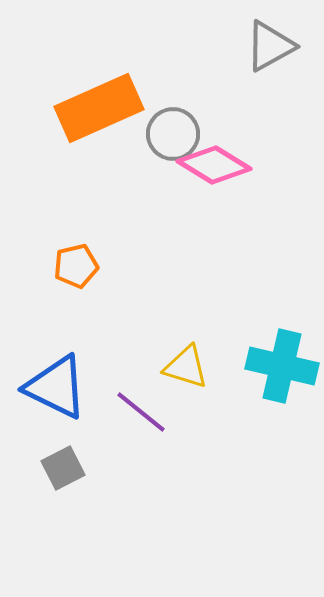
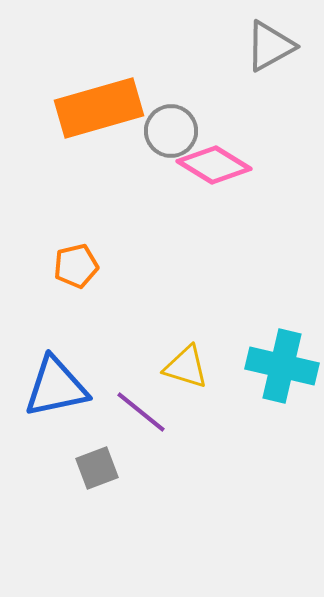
orange rectangle: rotated 8 degrees clockwise
gray circle: moved 2 px left, 3 px up
blue triangle: rotated 38 degrees counterclockwise
gray square: moved 34 px right; rotated 6 degrees clockwise
